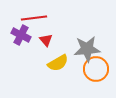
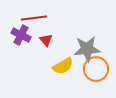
yellow semicircle: moved 5 px right, 3 px down
